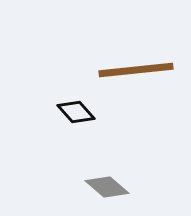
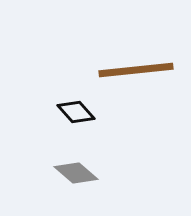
gray diamond: moved 31 px left, 14 px up
